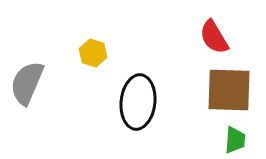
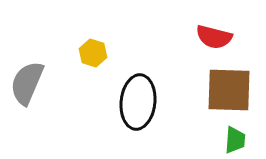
red semicircle: rotated 45 degrees counterclockwise
